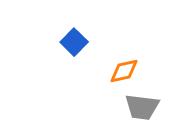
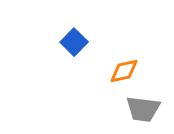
gray trapezoid: moved 1 px right, 2 px down
